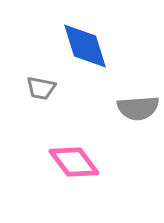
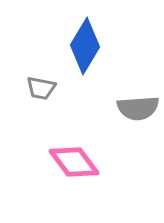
blue diamond: rotated 48 degrees clockwise
